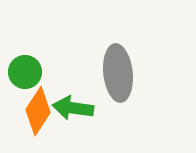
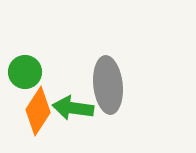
gray ellipse: moved 10 px left, 12 px down
